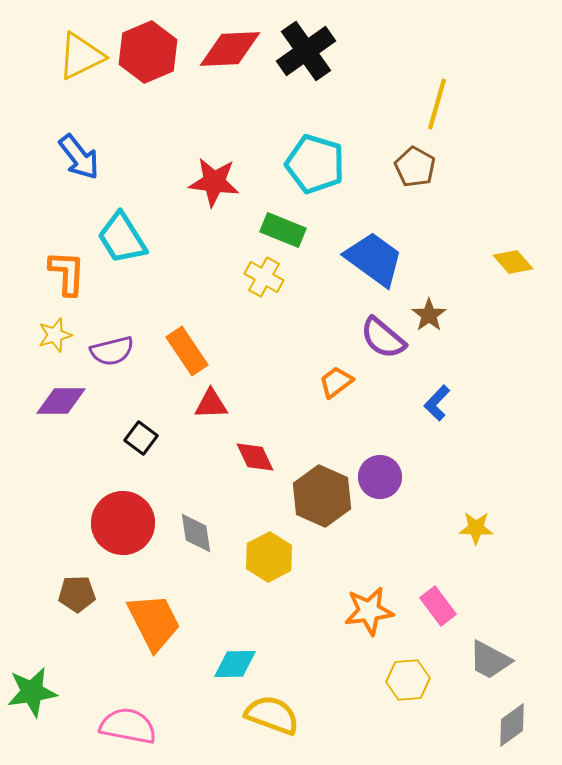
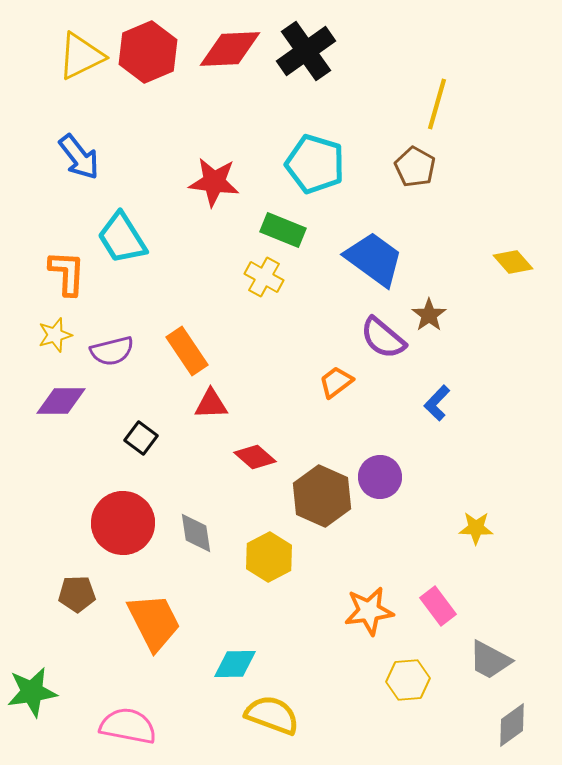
red diamond at (255, 457): rotated 24 degrees counterclockwise
